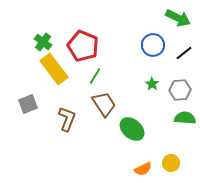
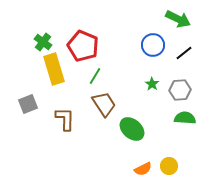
green arrow: moved 1 px down
yellow rectangle: rotated 20 degrees clockwise
brown L-shape: moved 2 px left; rotated 20 degrees counterclockwise
yellow circle: moved 2 px left, 3 px down
